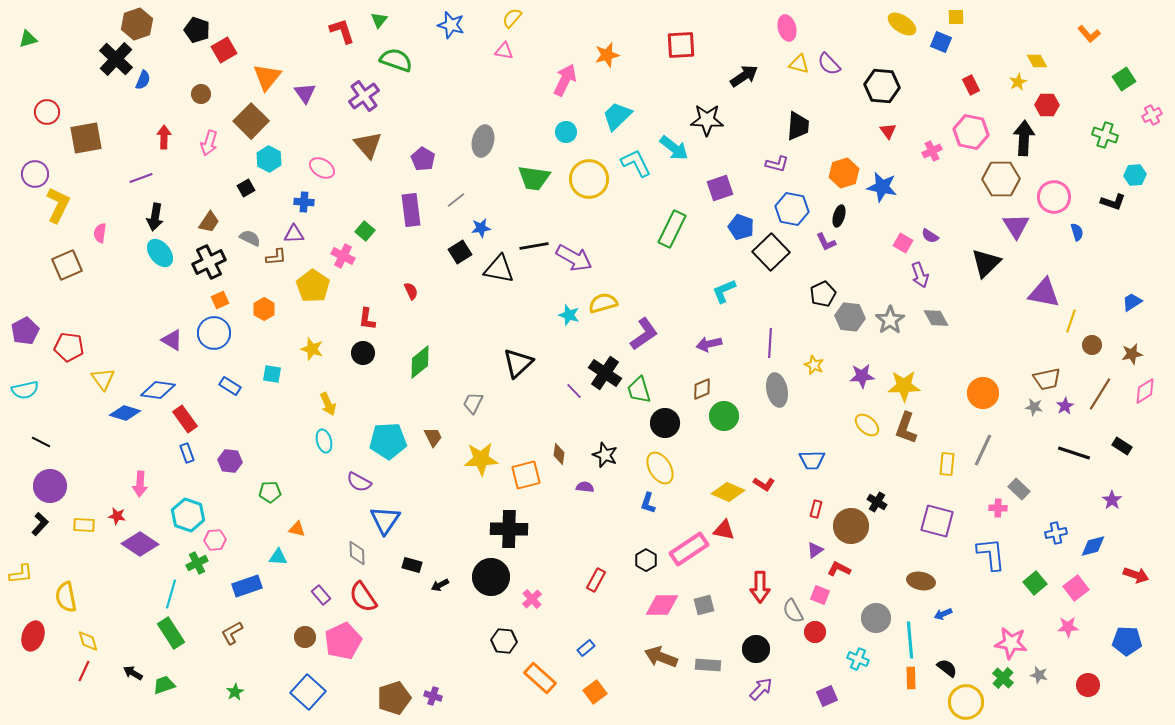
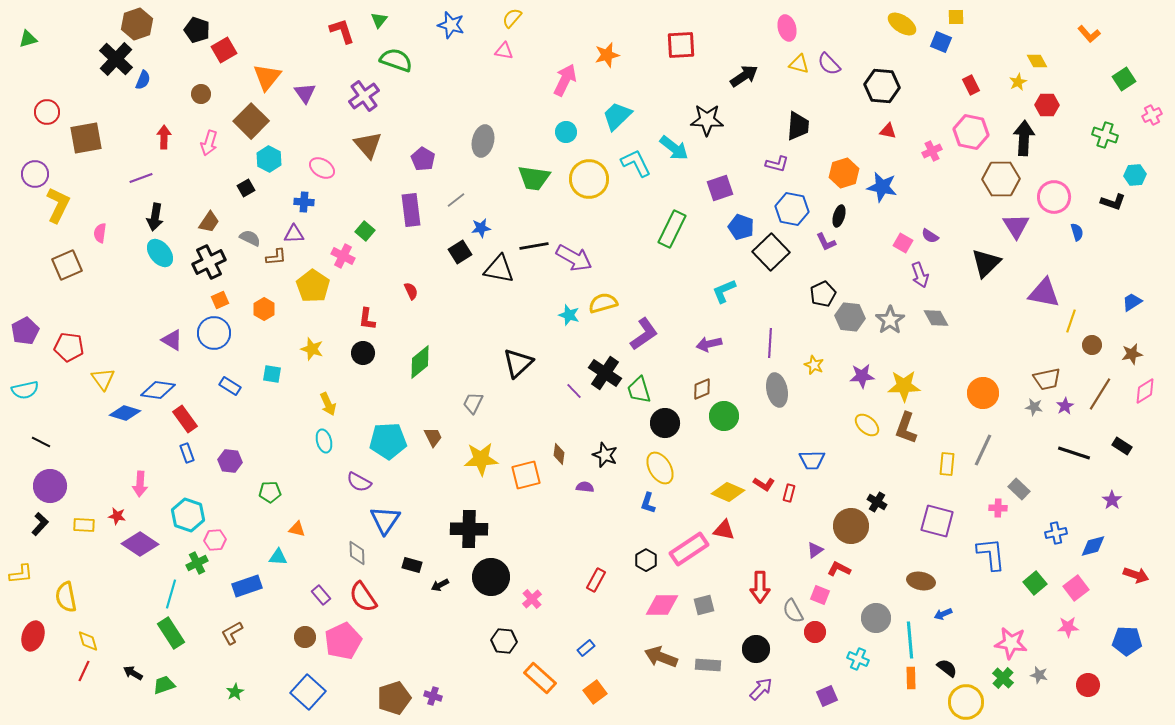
red triangle at (888, 131): rotated 42 degrees counterclockwise
red rectangle at (816, 509): moved 27 px left, 16 px up
black cross at (509, 529): moved 40 px left
